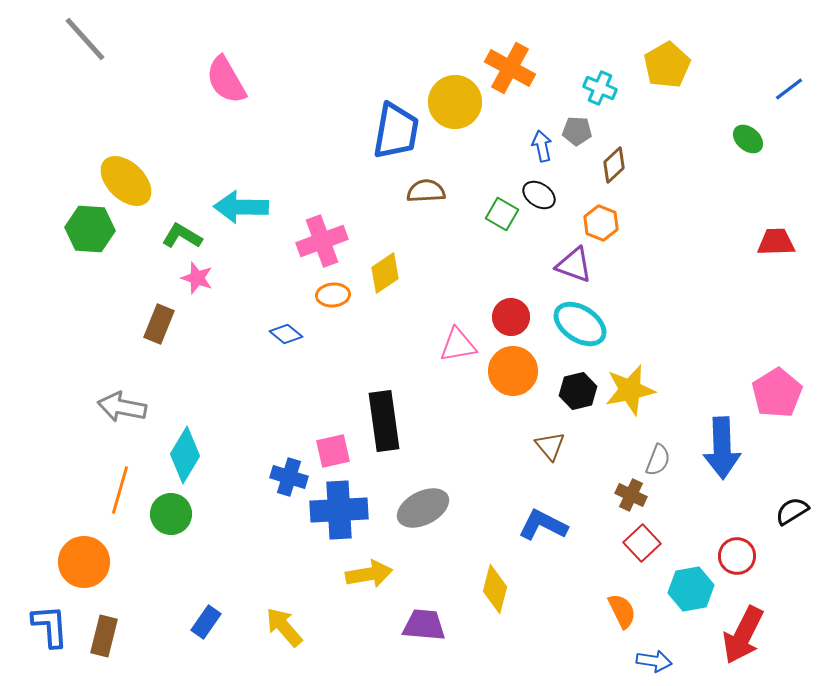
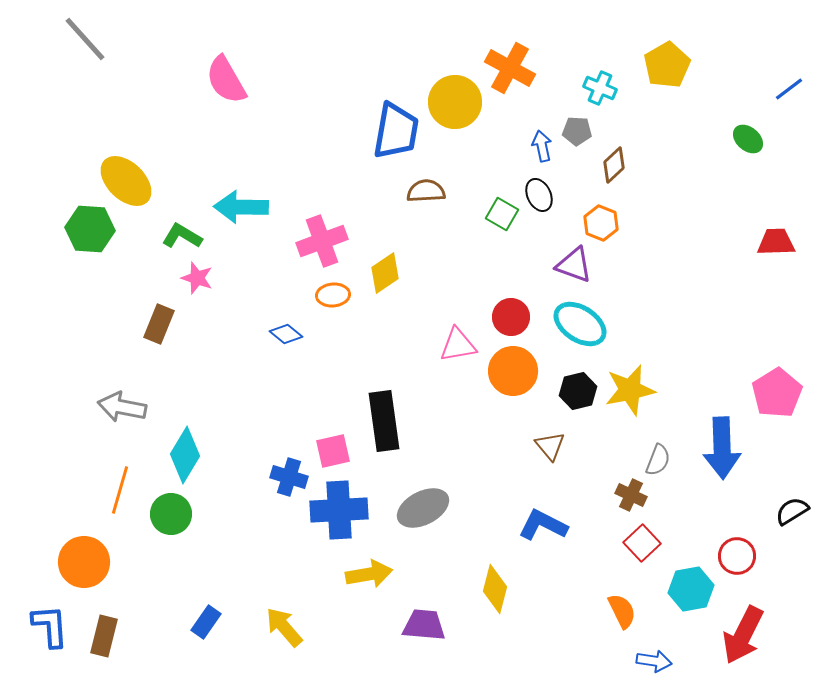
black ellipse at (539, 195): rotated 32 degrees clockwise
